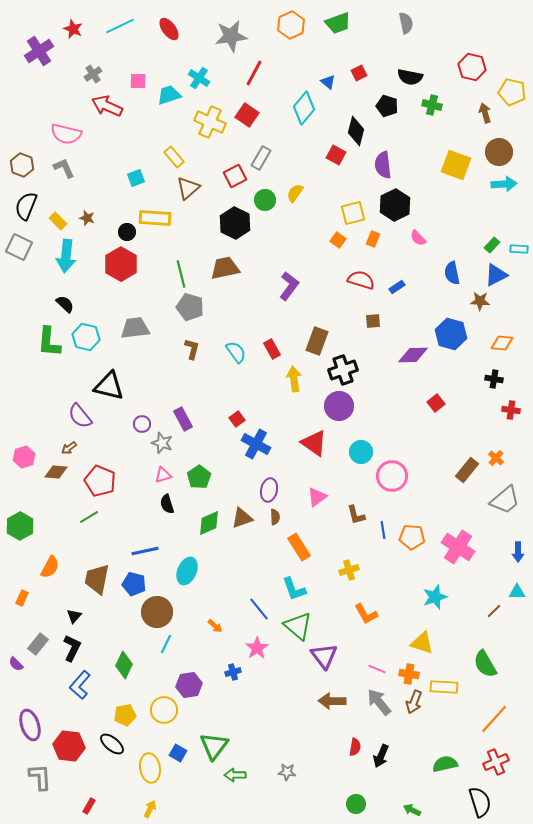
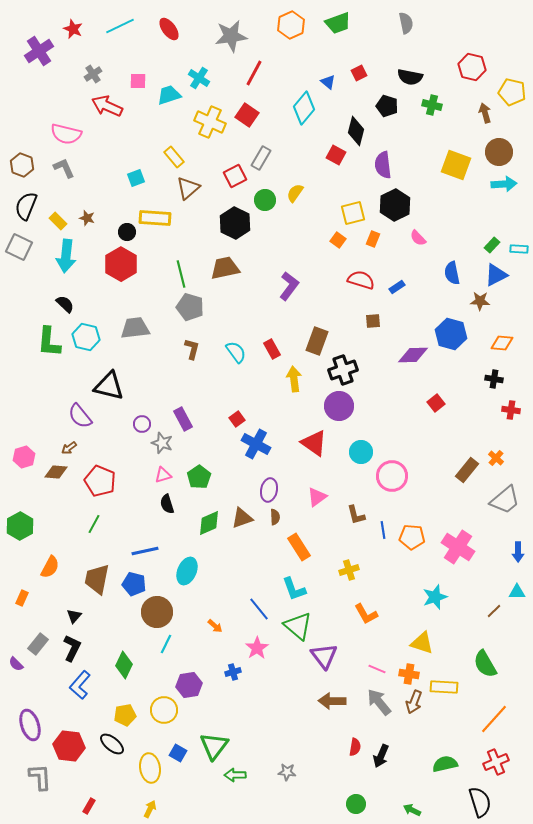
green line at (89, 517): moved 5 px right, 7 px down; rotated 30 degrees counterclockwise
